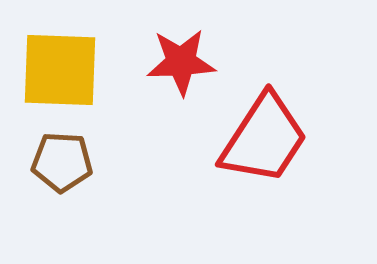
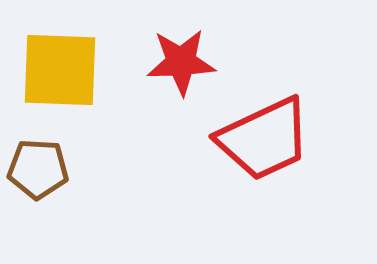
red trapezoid: rotated 32 degrees clockwise
brown pentagon: moved 24 px left, 7 px down
